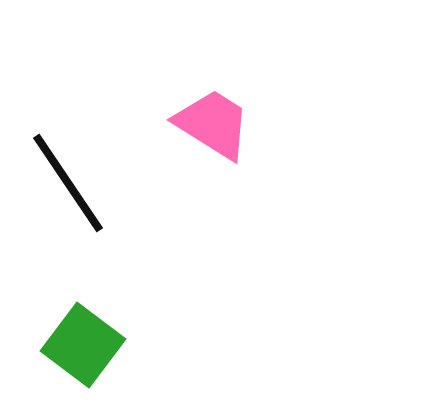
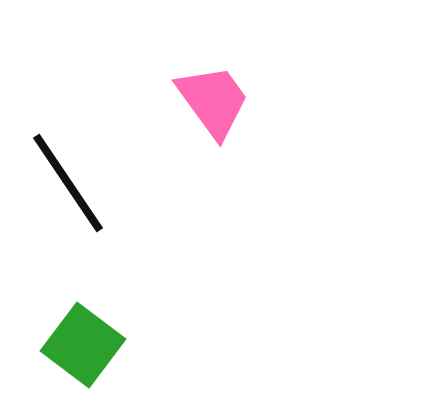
pink trapezoid: moved 23 px up; rotated 22 degrees clockwise
